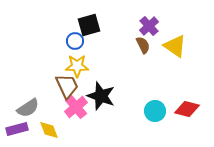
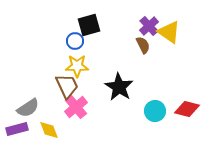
yellow triangle: moved 6 px left, 14 px up
black star: moved 18 px right, 9 px up; rotated 12 degrees clockwise
